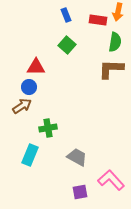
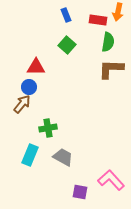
green semicircle: moved 7 px left
brown arrow: moved 2 px up; rotated 18 degrees counterclockwise
gray trapezoid: moved 14 px left
purple square: rotated 21 degrees clockwise
